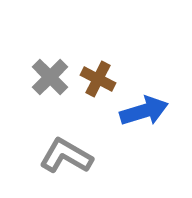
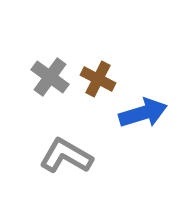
gray cross: rotated 9 degrees counterclockwise
blue arrow: moved 1 px left, 2 px down
